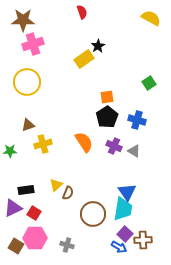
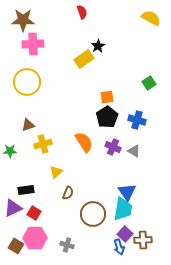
pink cross: rotated 15 degrees clockwise
purple cross: moved 1 px left, 1 px down
yellow triangle: moved 13 px up
blue arrow: rotated 42 degrees clockwise
